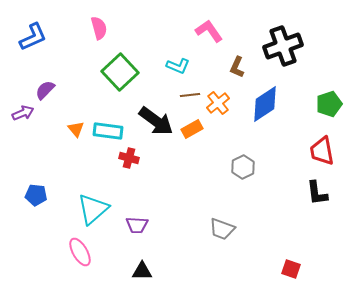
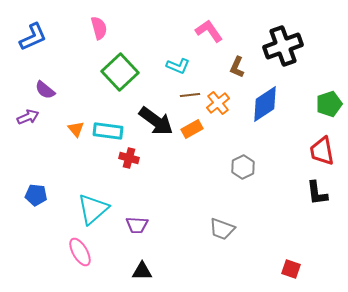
purple semicircle: rotated 95 degrees counterclockwise
purple arrow: moved 5 px right, 4 px down
